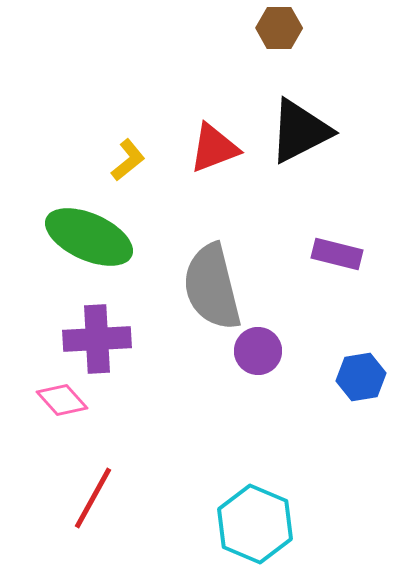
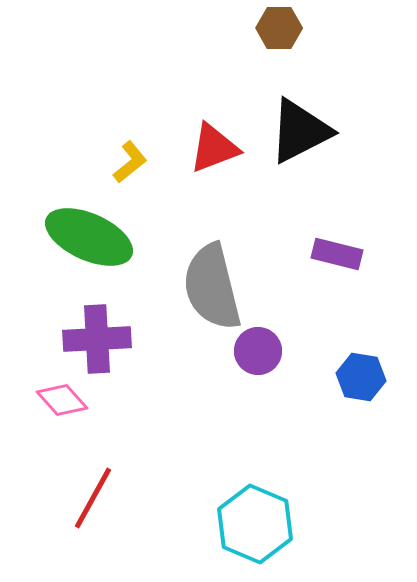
yellow L-shape: moved 2 px right, 2 px down
blue hexagon: rotated 18 degrees clockwise
